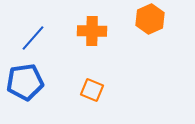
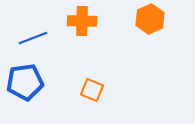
orange cross: moved 10 px left, 10 px up
blue line: rotated 28 degrees clockwise
